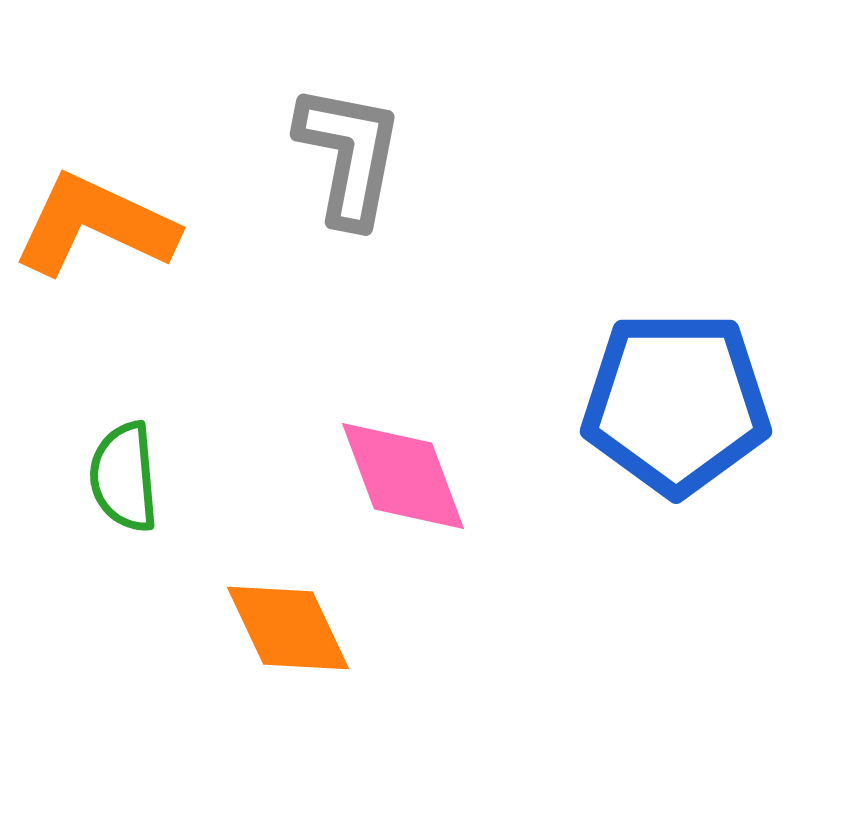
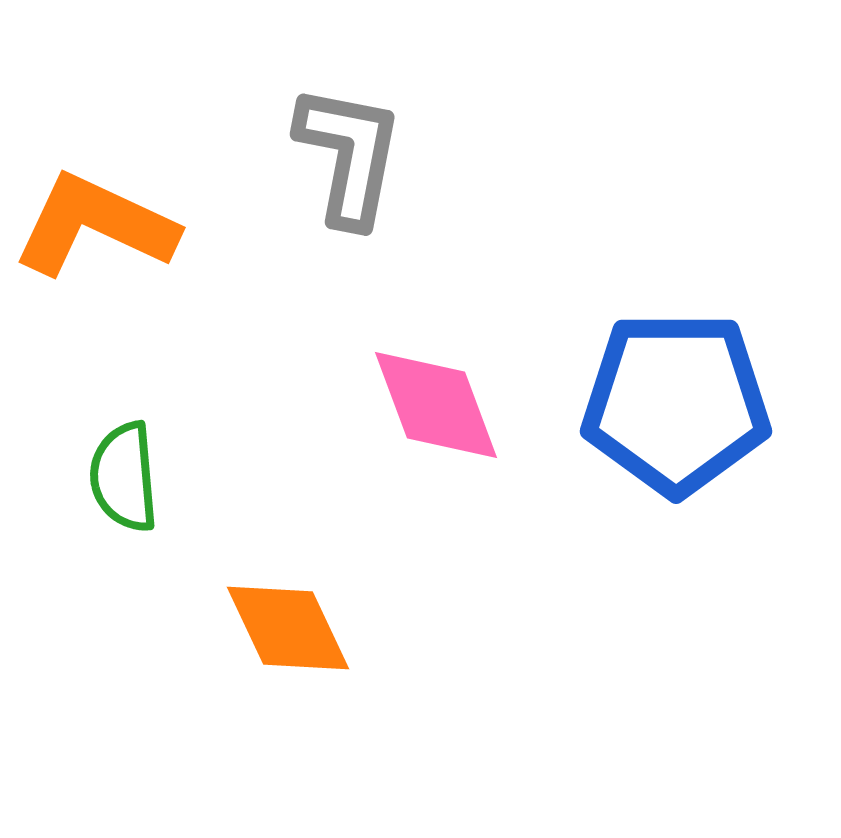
pink diamond: moved 33 px right, 71 px up
